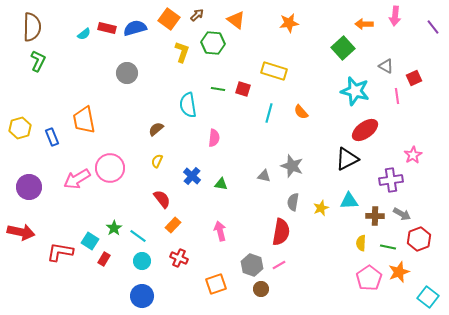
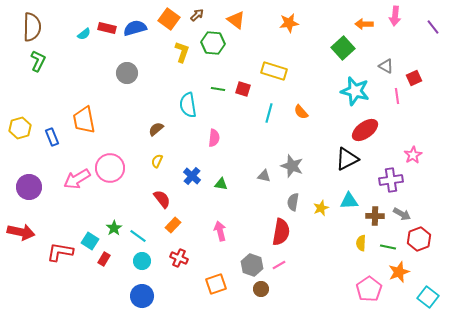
pink pentagon at (369, 278): moved 11 px down
